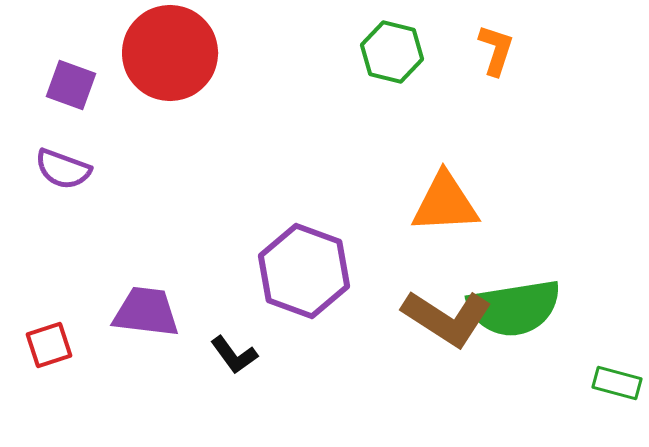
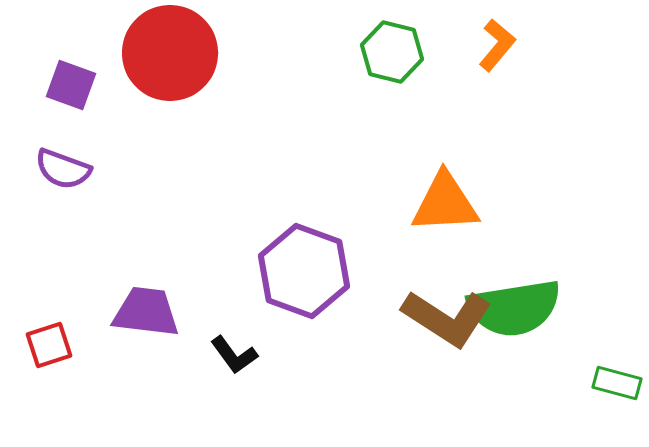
orange L-shape: moved 1 px right, 5 px up; rotated 22 degrees clockwise
